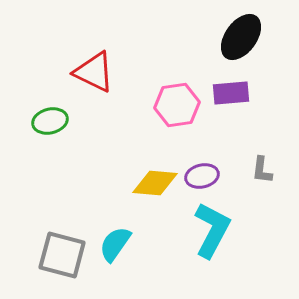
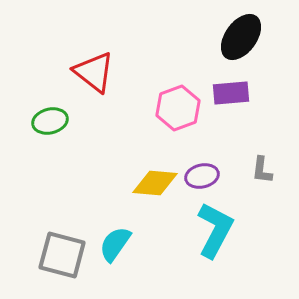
red triangle: rotated 12 degrees clockwise
pink hexagon: moved 1 px right, 3 px down; rotated 12 degrees counterclockwise
cyan L-shape: moved 3 px right
